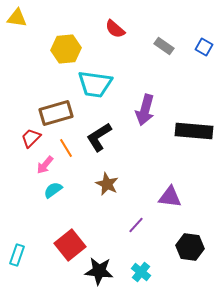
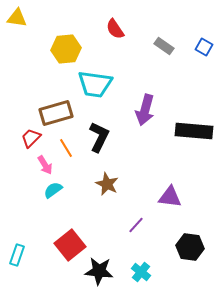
red semicircle: rotated 15 degrees clockwise
black L-shape: rotated 148 degrees clockwise
pink arrow: rotated 72 degrees counterclockwise
